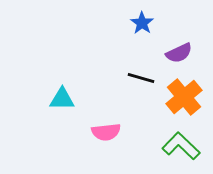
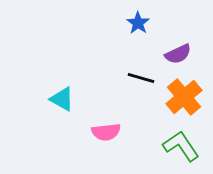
blue star: moved 4 px left
purple semicircle: moved 1 px left, 1 px down
cyan triangle: rotated 28 degrees clockwise
green L-shape: rotated 12 degrees clockwise
